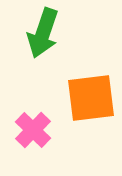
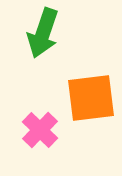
pink cross: moved 7 px right
